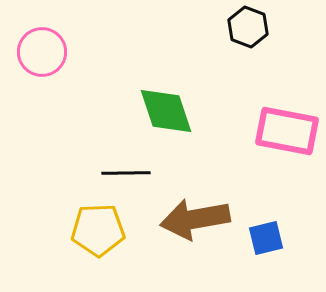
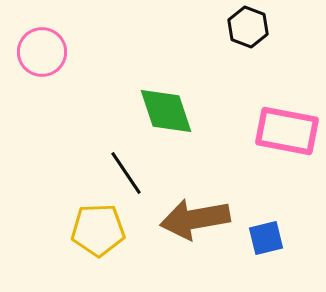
black line: rotated 57 degrees clockwise
